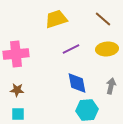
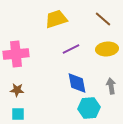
gray arrow: rotated 21 degrees counterclockwise
cyan hexagon: moved 2 px right, 2 px up
